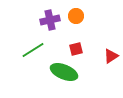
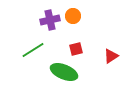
orange circle: moved 3 px left
